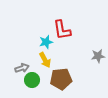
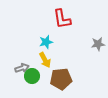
red L-shape: moved 11 px up
gray star: moved 12 px up
green circle: moved 4 px up
